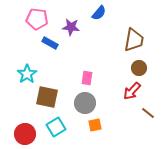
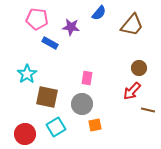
brown trapezoid: moved 2 px left, 15 px up; rotated 30 degrees clockwise
gray circle: moved 3 px left, 1 px down
brown line: moved 3 px up; rotated 24 degrees counterclockwise
